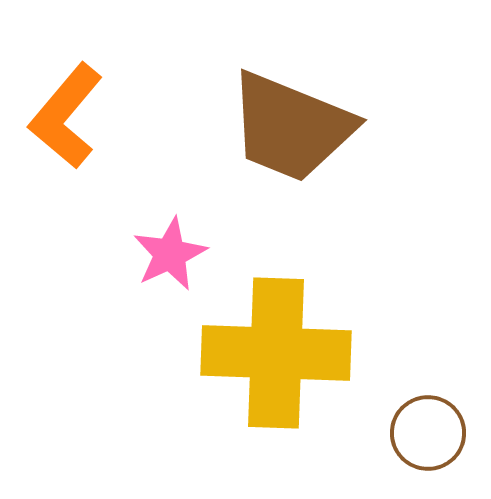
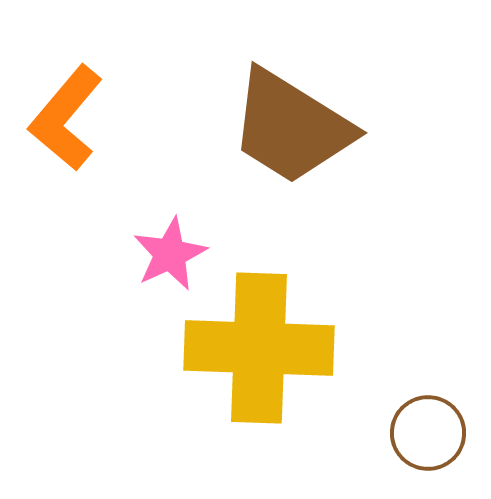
orange L-shape: moved 2 px down
brown trapezoid: rotated 10 degrees clockwise
yellow cross: moved 17 px left, 5 px up
